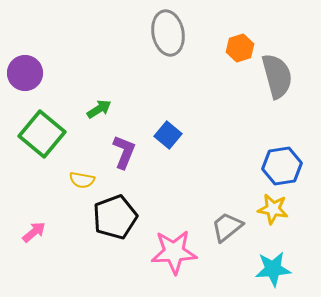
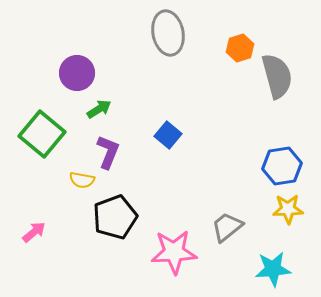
purple circle: moved 52 px right
purple L-shape: moved 16 px left
yellow star: moved 15 px right; rotated 12 degrees counterclockwise
